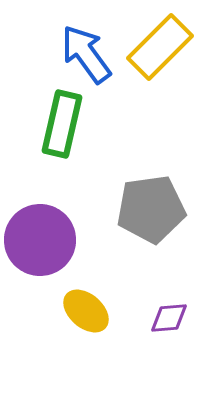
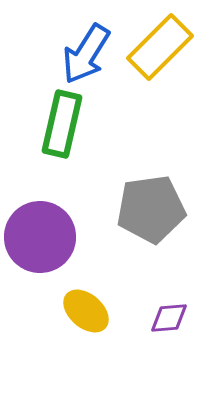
blue arrow: rotated 112 degrees counterclockwise
purple circle: moved 3 px up
